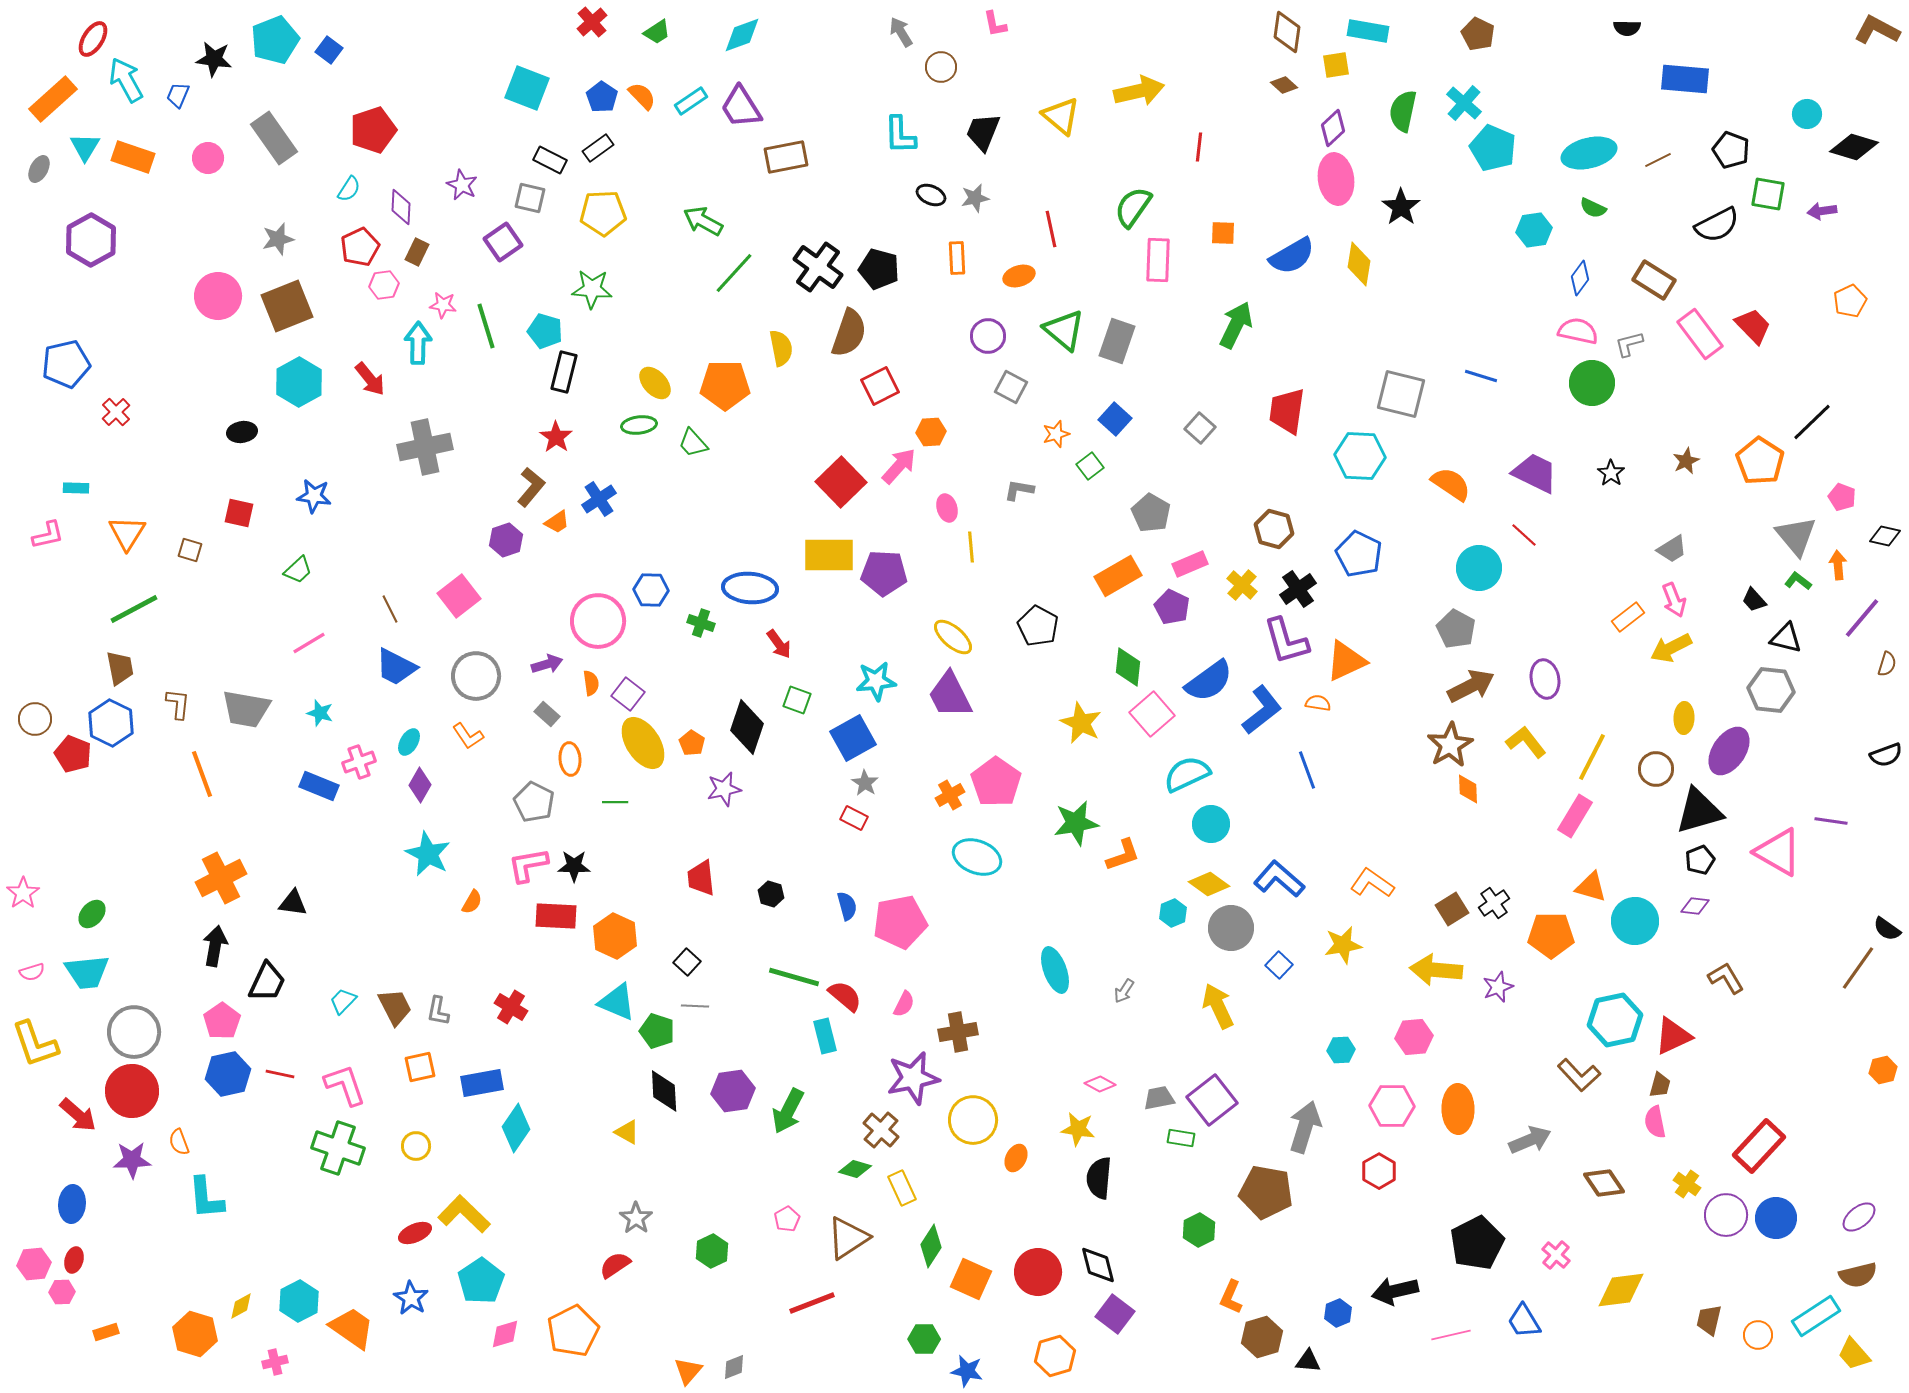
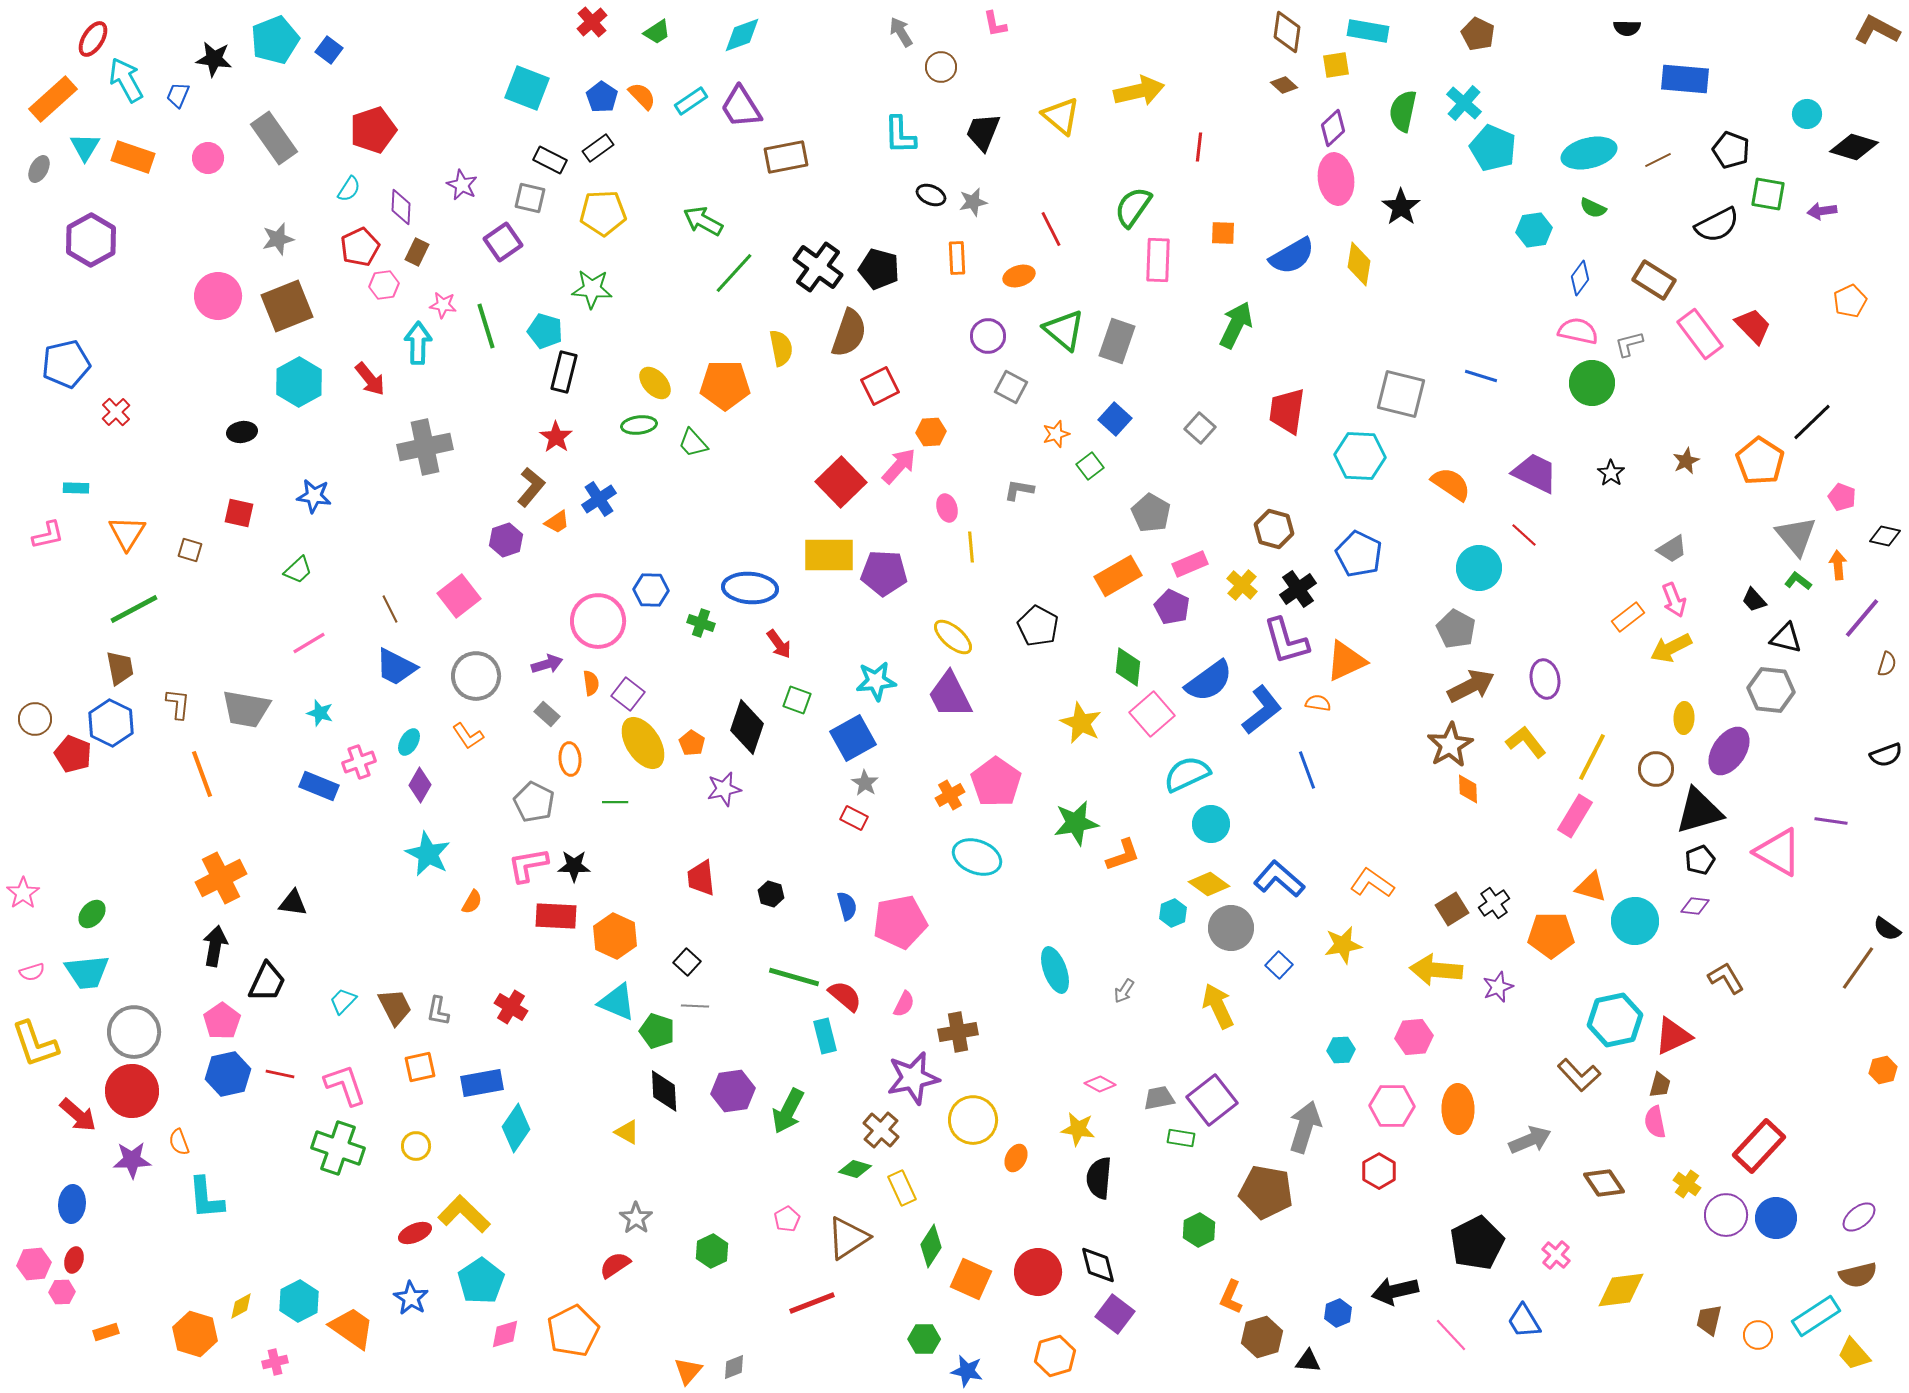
gray star at (975, 198): moved 2 px left, 4 px down
red line at (1051, 229): rotated 15 degrees counterclockwise
pink line at (1451, 1335): rotated 60 degrees clockwise
